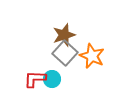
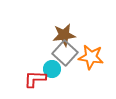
brown star: rotated 10 degrees clockwise
orange star: moved 1 px left, 1 px down; rotated 15 degrees counterclockwise
cyan circle: moved 10 px up
